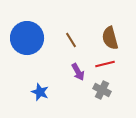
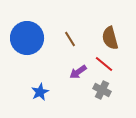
brown line: moved 1 px left, 1 px up
red line: moved 1 px left; rotated 54 degrees clockwise
purple arrow: rotated 84 degrees clockwise
blue star: rotated 24 degrees clockwise
